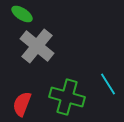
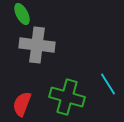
green ellipse: rotated 30 degrees clockwise
gray cross: moved 1 px up; rotated 32 degrees counterclockwise
